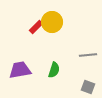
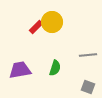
green semicircle: moved 1 px right, 2 px up
